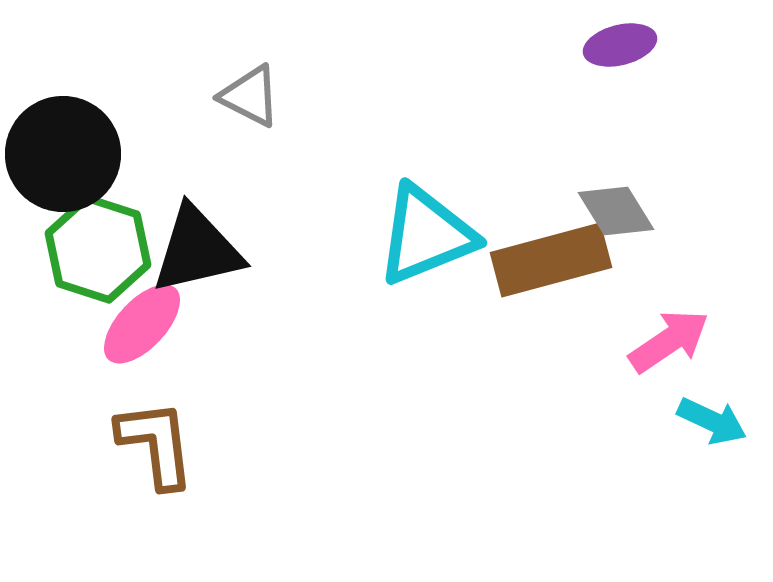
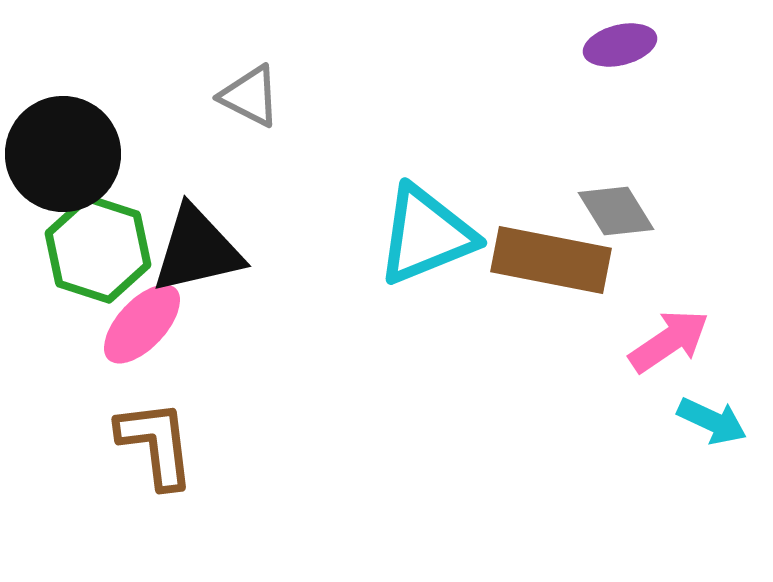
brown rectangle: rotated 26 degrees clockwise
